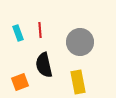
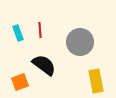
black semicircle: rotated 140 degrees clockwise
yellow rectangle: moved 18 px right, 1 px up
